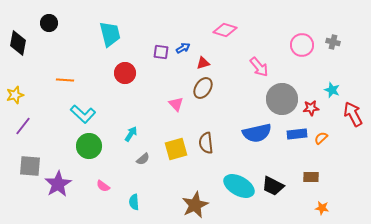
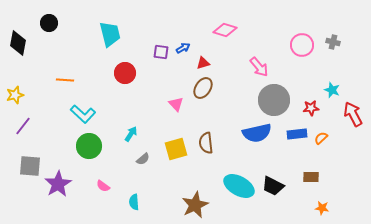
gray circle: moved 8 px left, 1 px down
